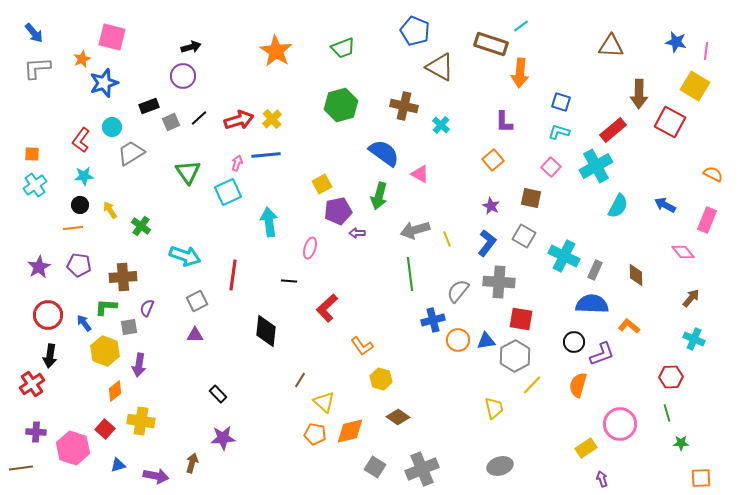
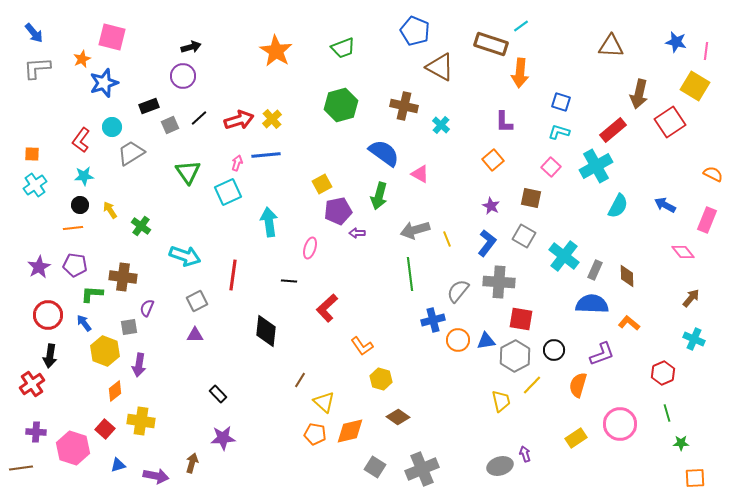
brown arrow at (639, 94): rotated 12 degrees clockwise
gray square at (171, 122): moved 1 px left, 3 px down
red square at (670, 122): rotated 28 degrees clockwise
cyan cross at (564, 256): rotated 12 degrees clockwise
purple pentagon at (79, 265): moved 4 px left
brown diamond at (636, 275): moved 9 px left, 1 px down
brown cross at (123, 277): rotated 12 degrees clockwise
green L-shape at (106, 307): moved 14 px left, 13 px up
orange L-shape at (629, 326): moved 3 px up
black circle at (574, 342): moved 20 px left, 8 px down
red hexagon at (671, 377): moved 8 px left, 4 px up; rotated 20 degrees counterclockwise
yellow trapezoid at (494, 408): moved 7 px right, 7 px up
yellow rectangle at (586, 448): moved 10 px left, 10 px up
orange square at (701, 478): moved 6 px left
purple arrow at (602, 479): moved 77 px left, 25 px up
